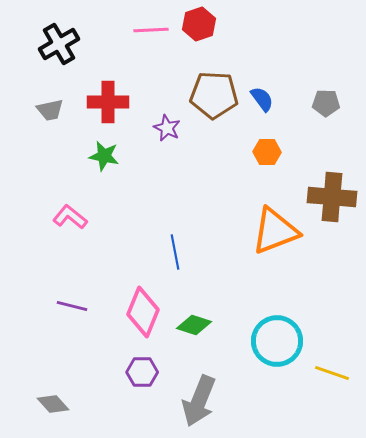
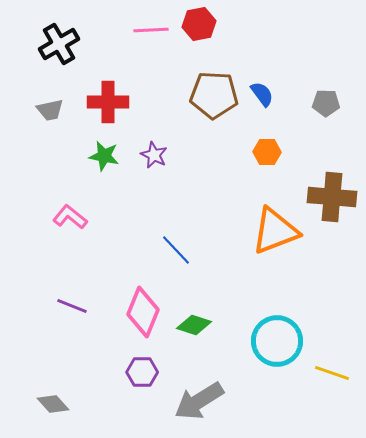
red hexagon: rotated 8 degrees clockwise
blue semicircle: moved 5 px up
purple star: moved 13 px left, 27 px down
blue line: moved 1 px right, 2 px up; rotated 32 degrees counterclockwise
purple line: rotated 8 degrees clockwise
gray arrow: rotated 36 degrees clockwise
